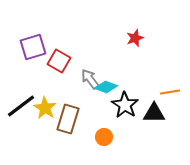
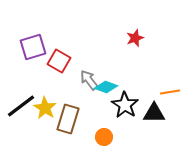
gray arrow: moved 1 px left, 1 px down
